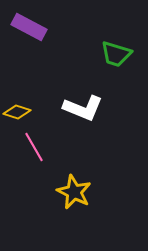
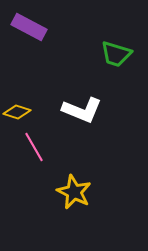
white L-shape: moved 1 px left, 2 px down
